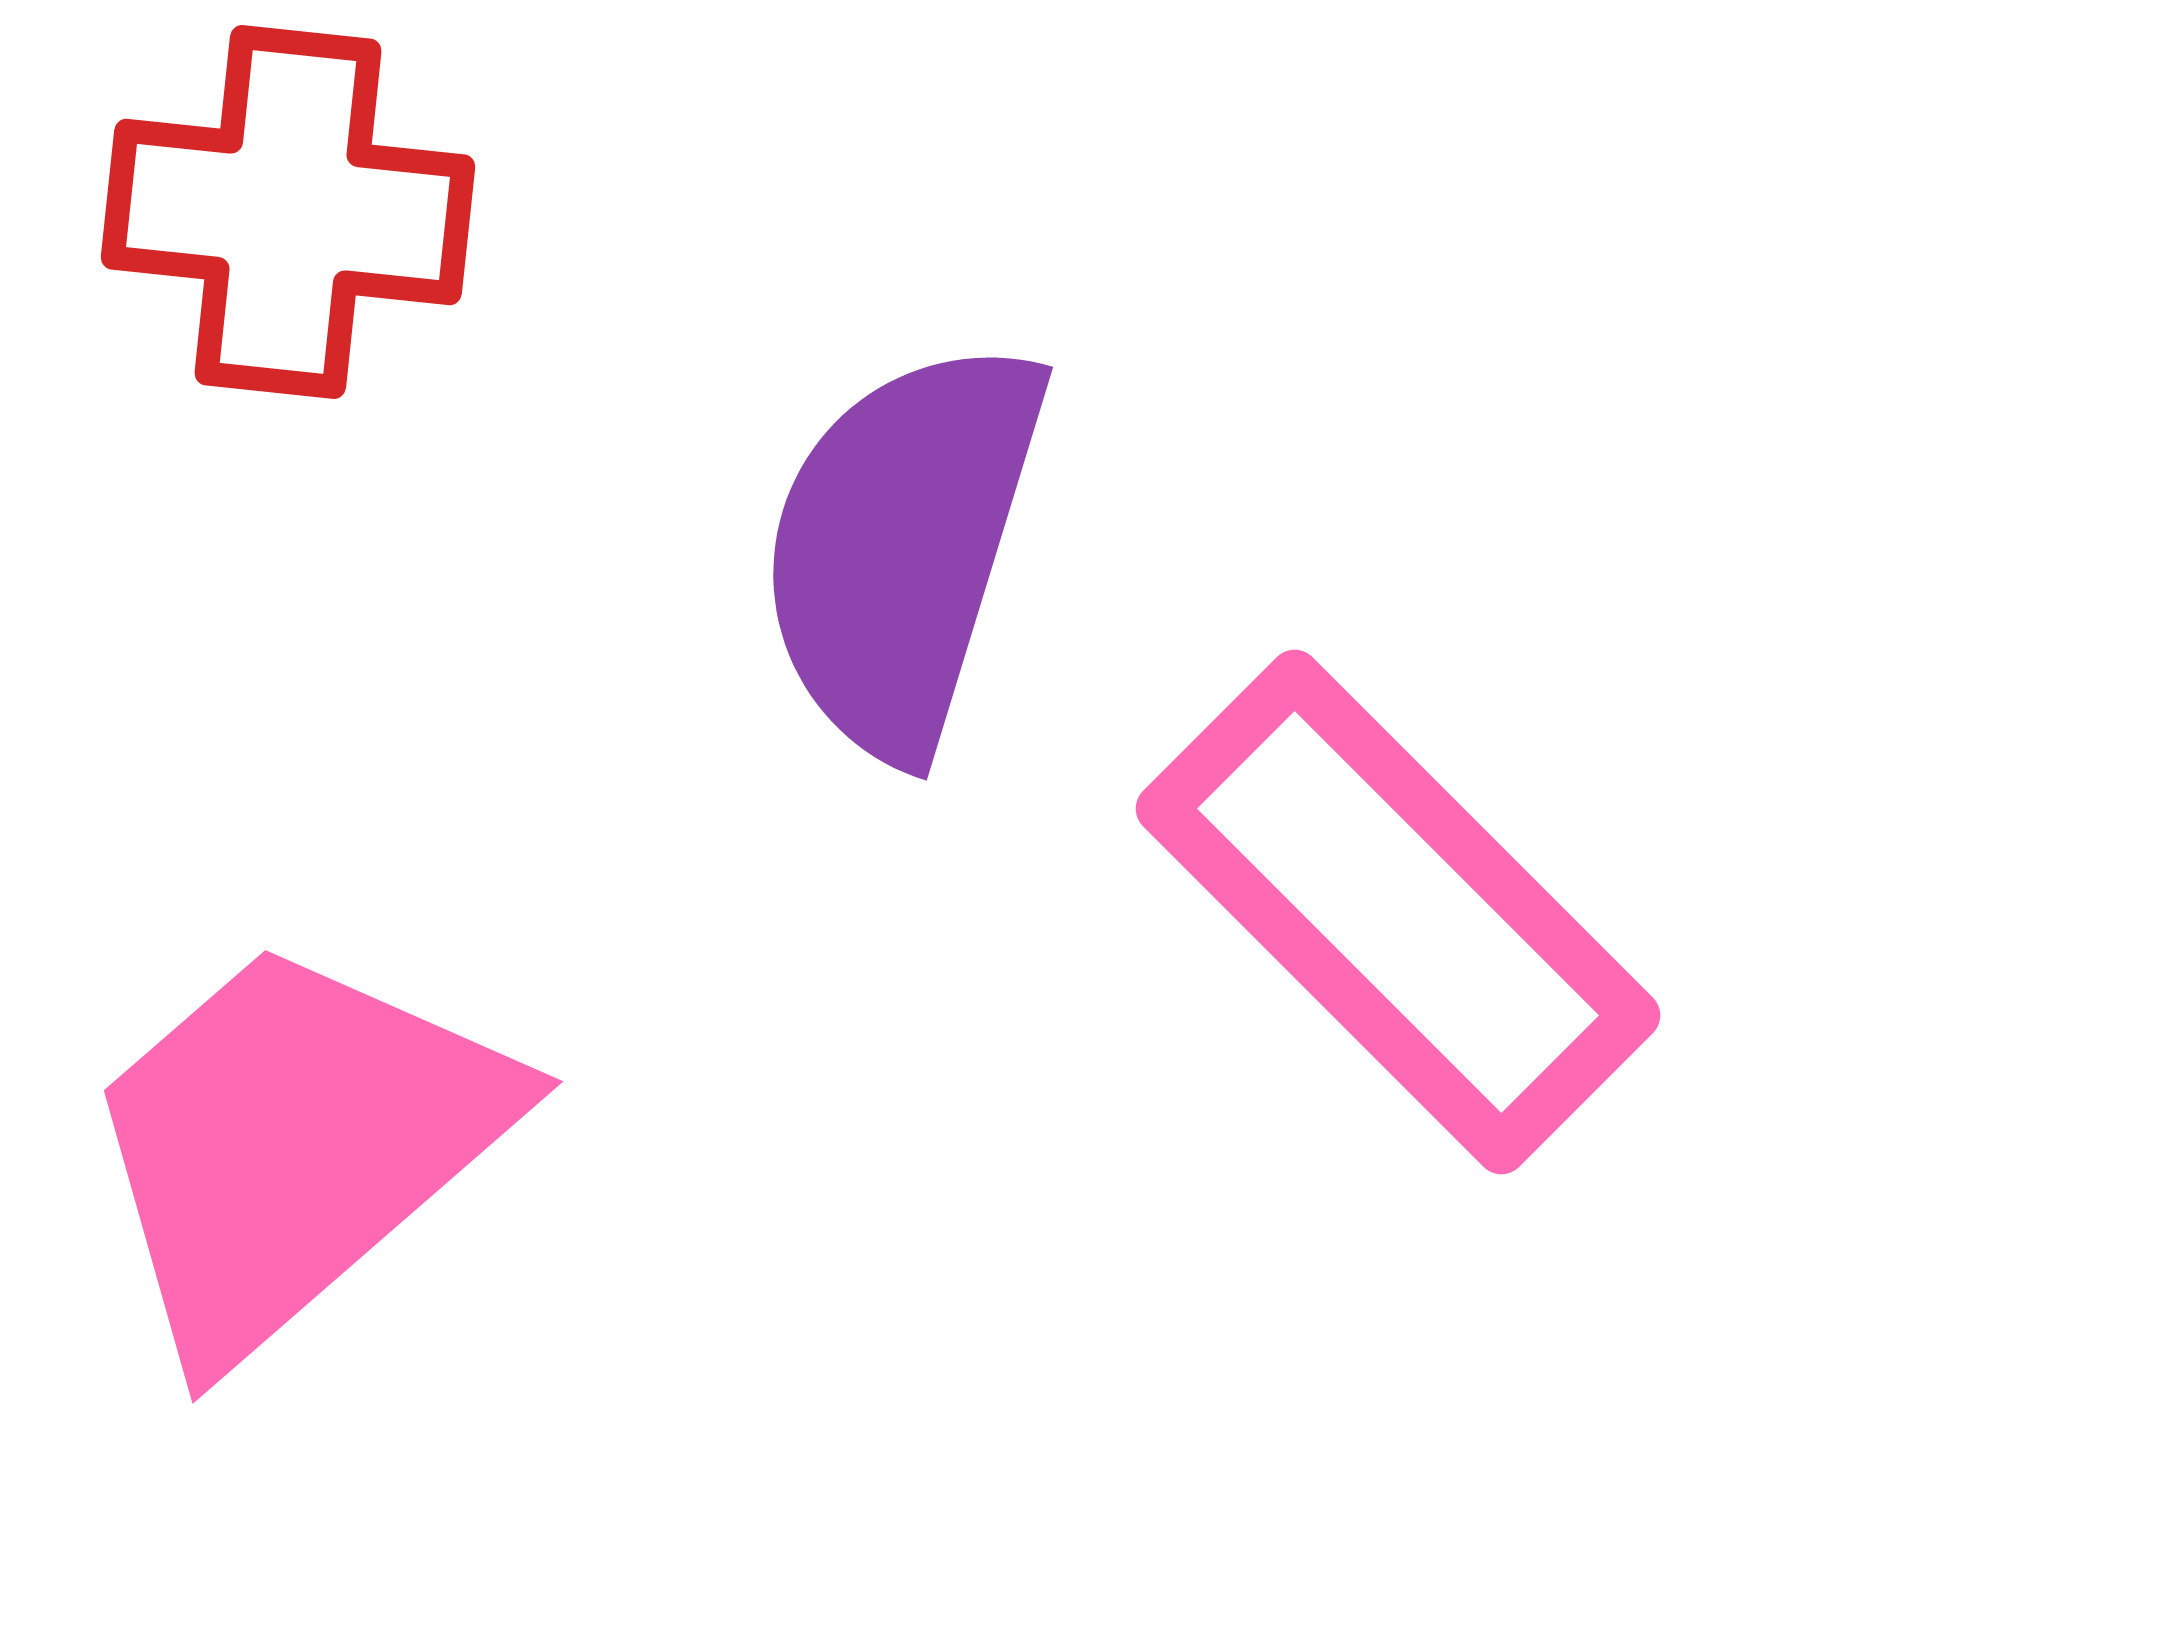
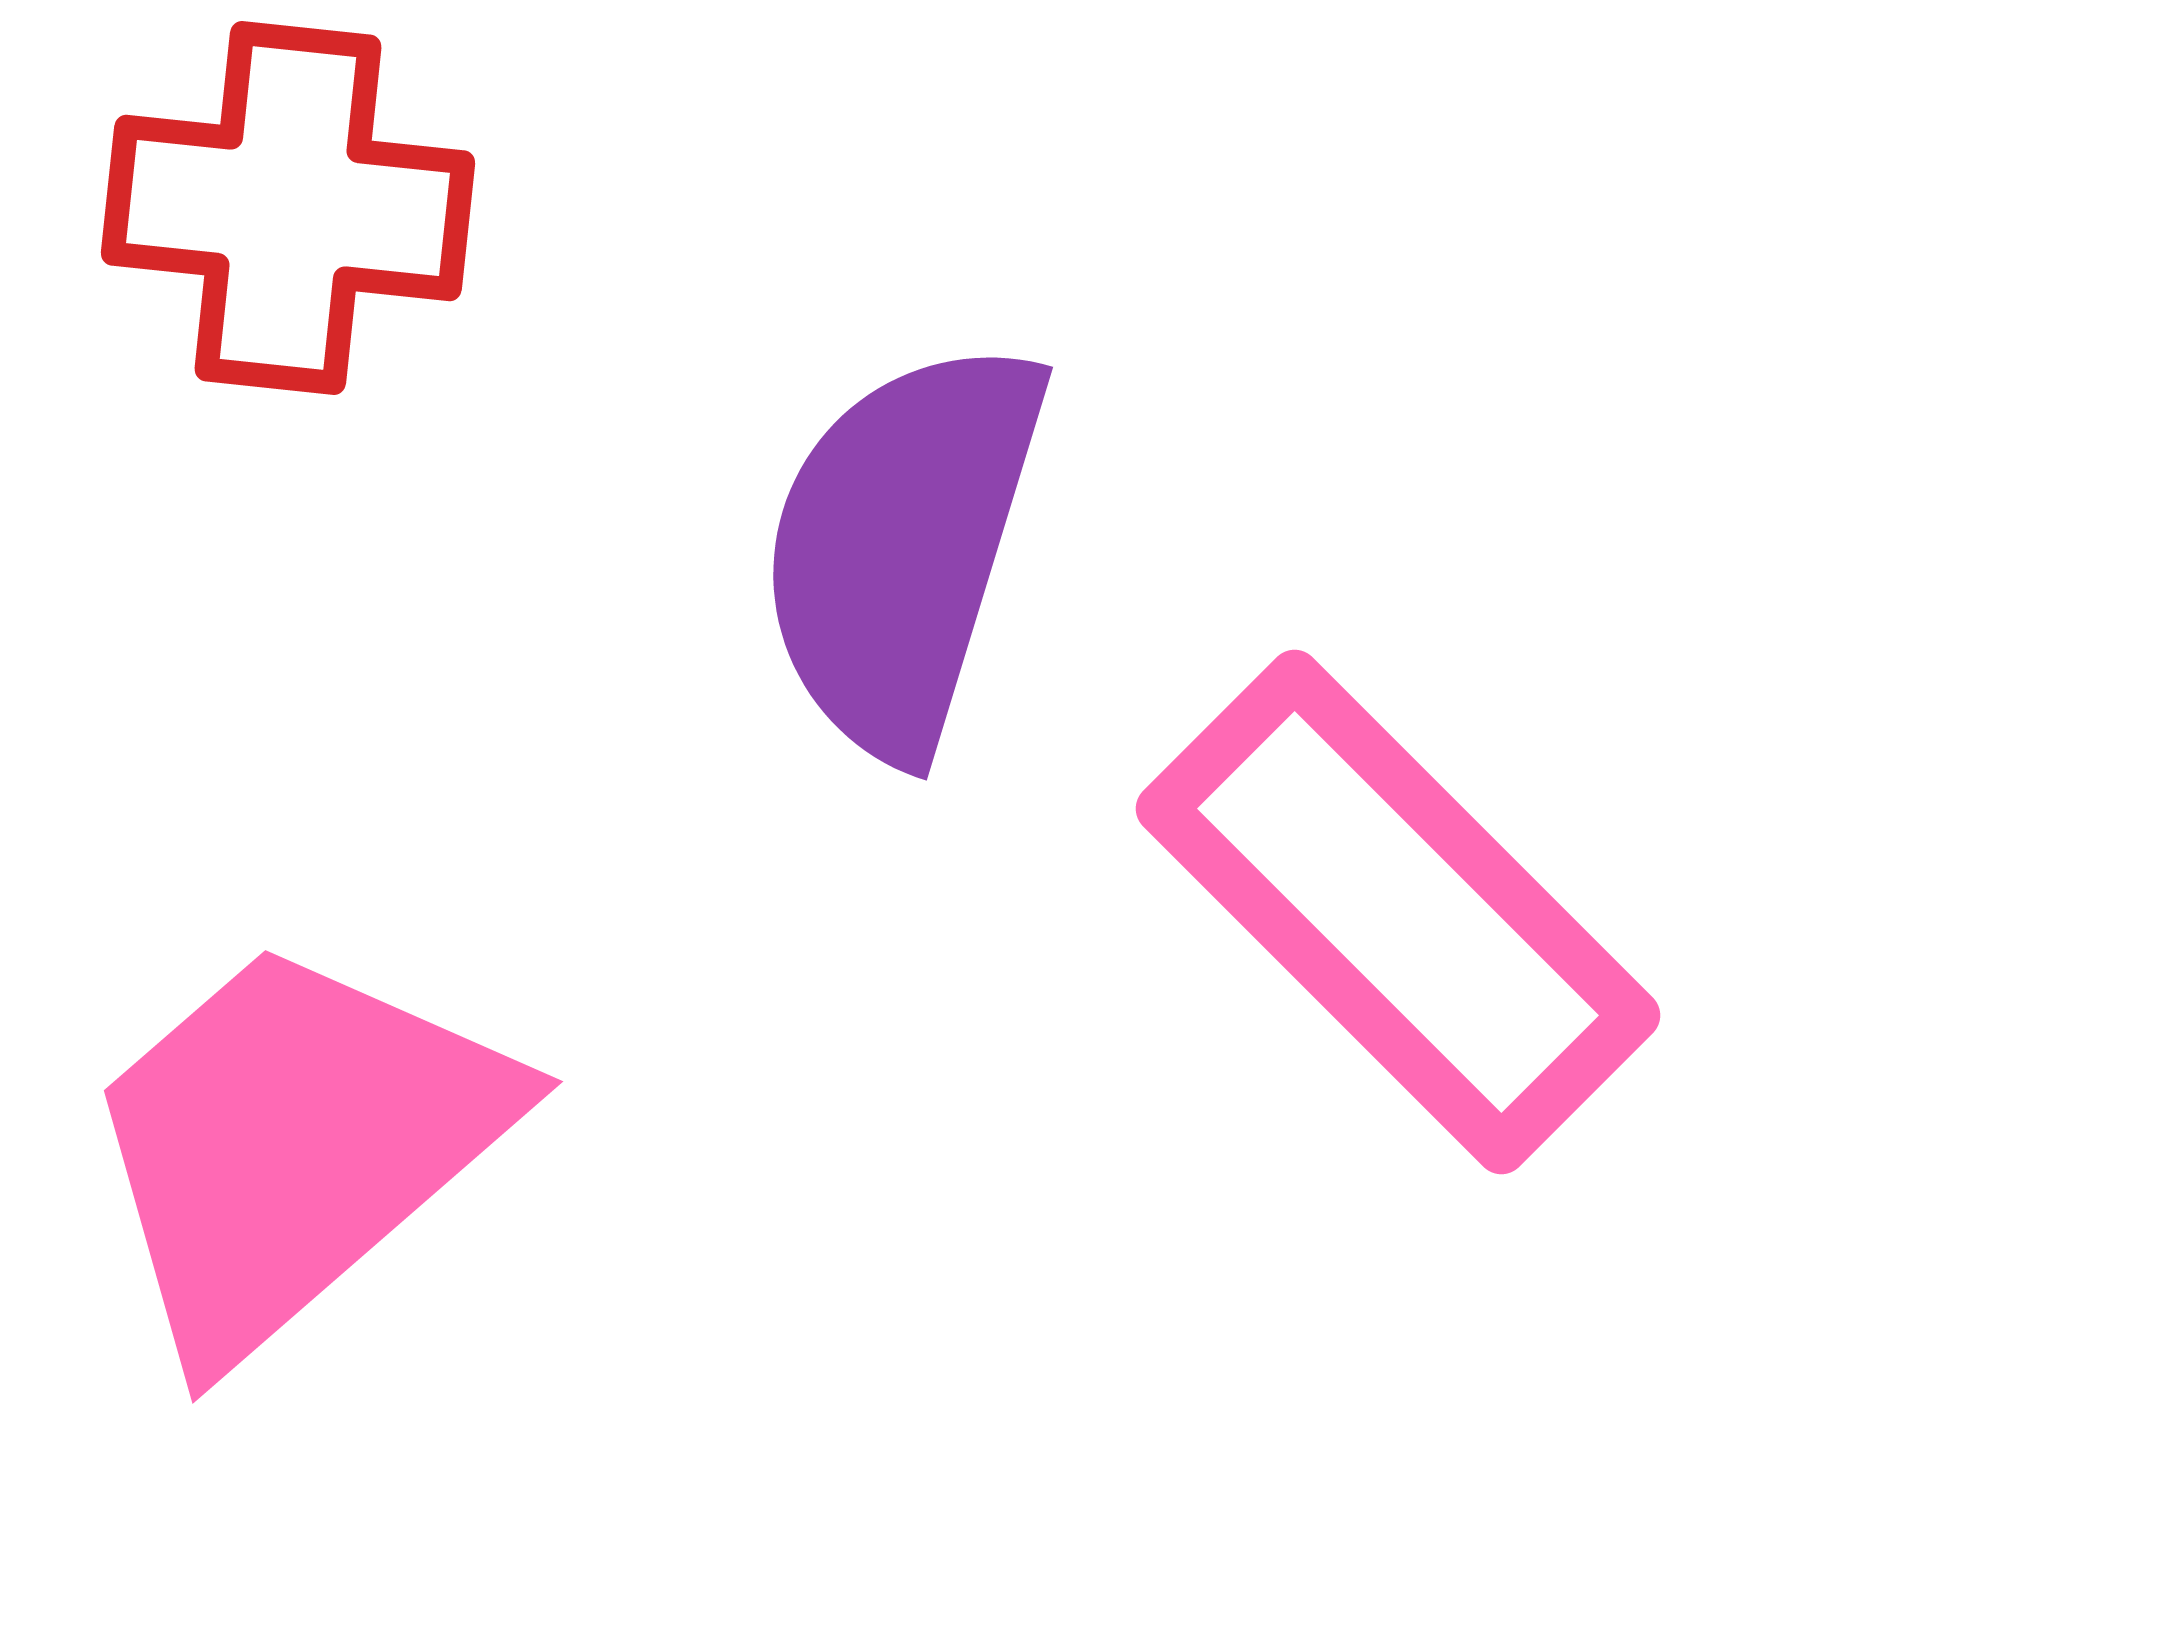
red cross: moved 4 px up
